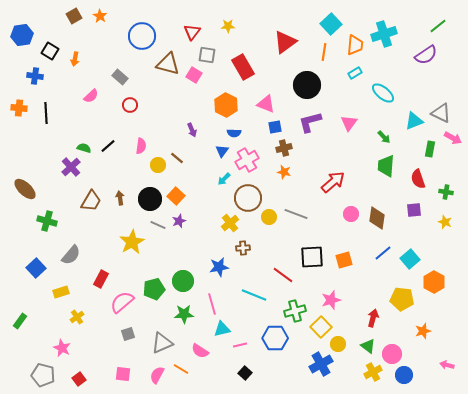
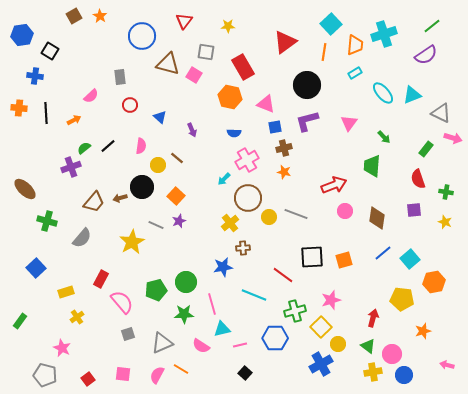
green line at (438, 26): moved 6 px left
red triangle at (192, 32): moved 8 px left, 11 px up
gray square at (207, 55): moved 1 px left, 3 px up
orange arrow at (75, 59): moved 1 px left, 61 px down; rotated 128 degrees counterclockwise
gray rectangle at (120, 77): rotated 42 degrees clockwise
cyan ellipse at (383, 93): rotated 10 degrees clockwise
orange hexagon at (226, 105): moved 4 px right, 8 px up; rotated 15 degrees counterclockwise
cyan triangle at (414, 121): moved 2 px left, 26 px up
purple L-shape at (310, 122): moved 3 px left, 1 px up
pink arrow at (453, 138): rotated 12 degrees counterclockwise
green semicircle at (84, 148): rotated 56 degrees counterclockwise
green rectangle at (430, 149): moved 4 px left; rotated 28 degrees clockwise
blue triangle at (222, 151): moved 62 px left, 34 px up; rotated 24 degrees counterclockwise
green trapezoid at (386, 166): moved 14 px left
purple cross at (71, 167): rotated 24 degrees clockwise
red arrow at (333, 182): moved 1 px right, 3 px down; rotated 20 degrees clockwise
brown arrow at (120, 198): rotated 96 degrees counterclockwise
black circle at (150, 199): moved 8 px left, 12 px up
brown trapezoid at (91, 201): moved 3 px right, 1 px down; rotated 10 degrees clockwise
pink circle at (351, 214): moved 6 px left, 3 px up
gray line at (158, 225): moved 2 px left
gray semicircle at (71, 255): moved 11 px right, 17 px up
blue star at (219, 267): moved 4 px right
green circle at (183, 281): moved 3 px right, 1 px down
orange hexagon at (434, 282): rotated 20 degrees clockwise
green pentagon at (154, 289): moved 2 px right, 1 px down
yellow rectangle at (61, 292): moved 5 px right
pink semicircle at (122, 302): rotated 90 degrees clockwise
pink semicircle at (200, 351): moved 1 px right, 5 px up
yellow cross at (373, 372): rotated 18 degrees clockwise
gray pentagon at (43, 375): moved 2 px right
red square at (79, 379): moved 9 px right
